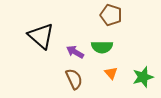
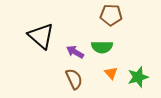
brown pentagon: rotated 15 degrees counterclockwise
green star: moved 5 px left
